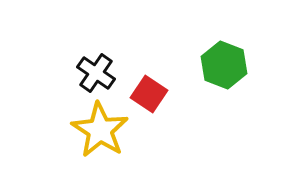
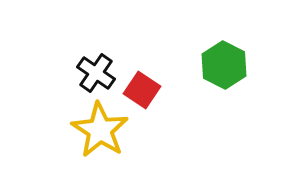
green hexagon: rotated 6 degrees clockwise
red square: moved 7 px left, 4 px up
